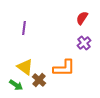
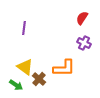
purple cross: rotated 24 degrees counterclockwise
brown cross: moved 1 px up
